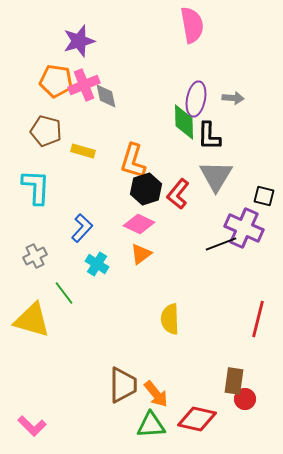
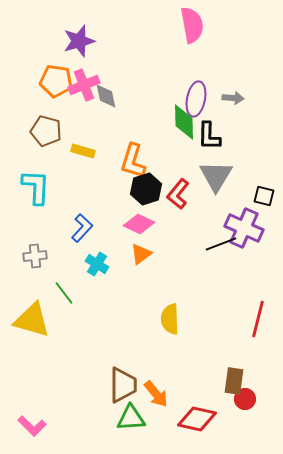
gray cross: rotated 20 degrees clockwise
green triangle: moved 20 px left, 7 px up
